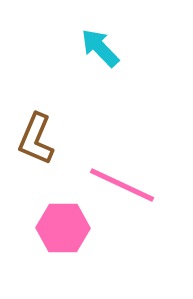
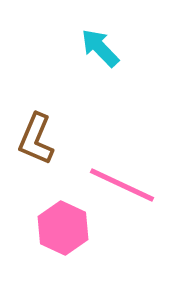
pink hexagon: rotated 24 degrees clockwise
